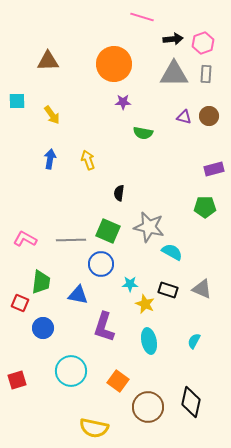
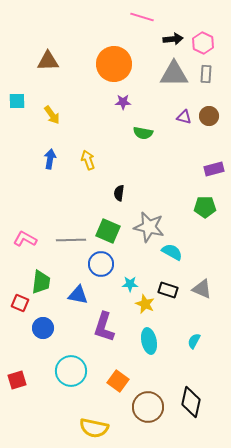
pink hexagon at (203, 43): rotated 15 degrees counterclockwise
